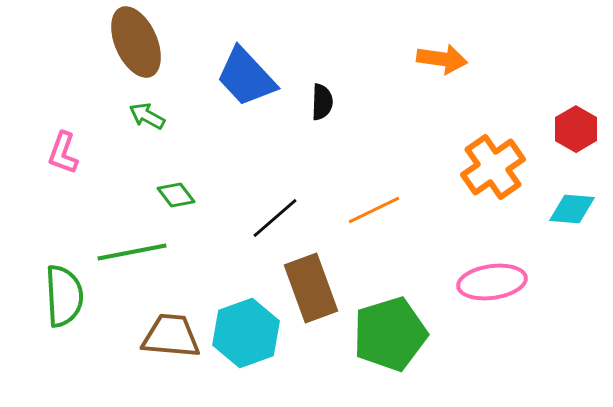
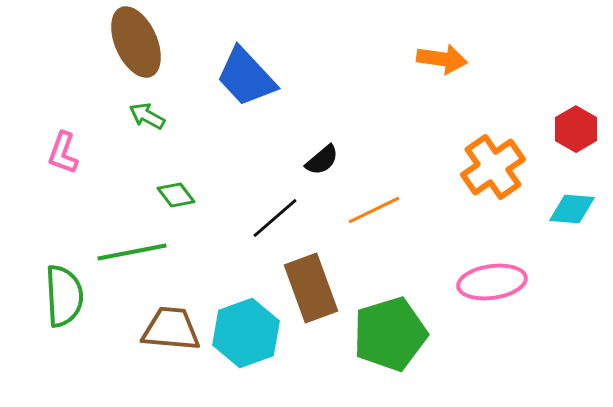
black semicircle: moved 58 px down; rotated 48 degrees clockwise
brown trapezoid: moved 7 px up
